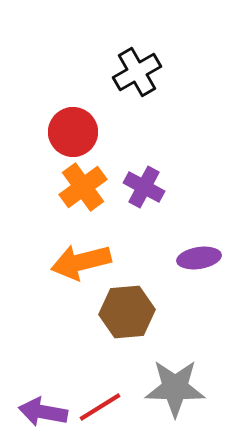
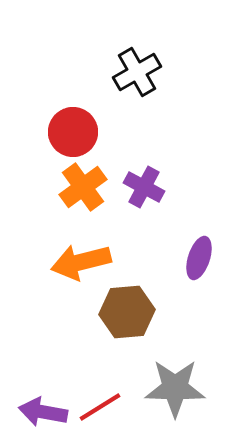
purple ellipse: rotated 63 degrees counterclockwise
